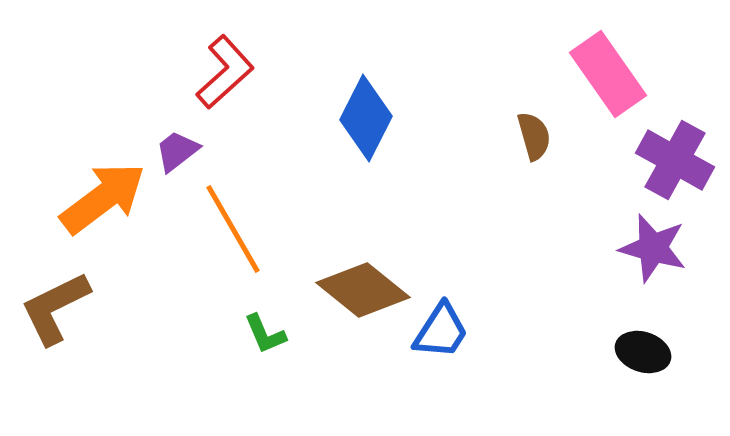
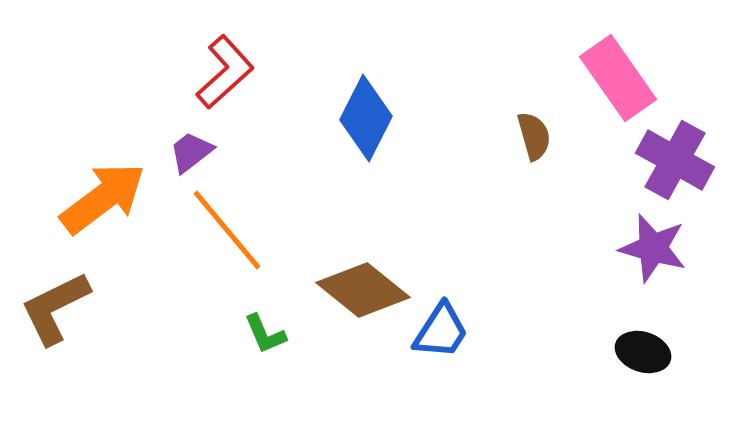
pink rectangle: moved 10 px right, 4 px down
purple trapezoid: moved 14 px right, 1 px down
orange line: moved 6 px left, 1 px down; rotated 10 degrees counterclockwise
